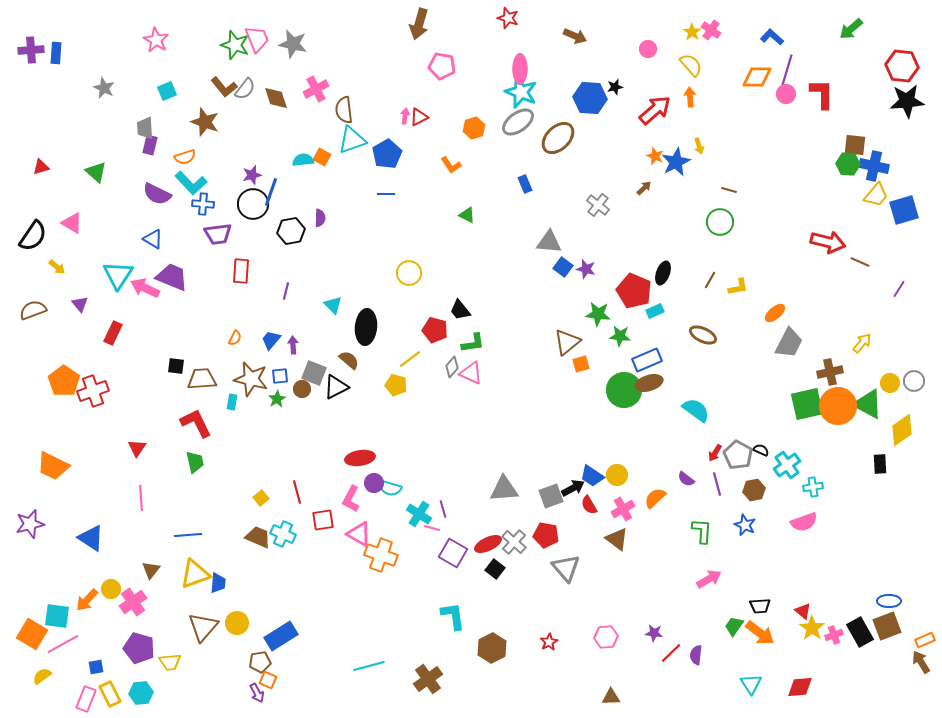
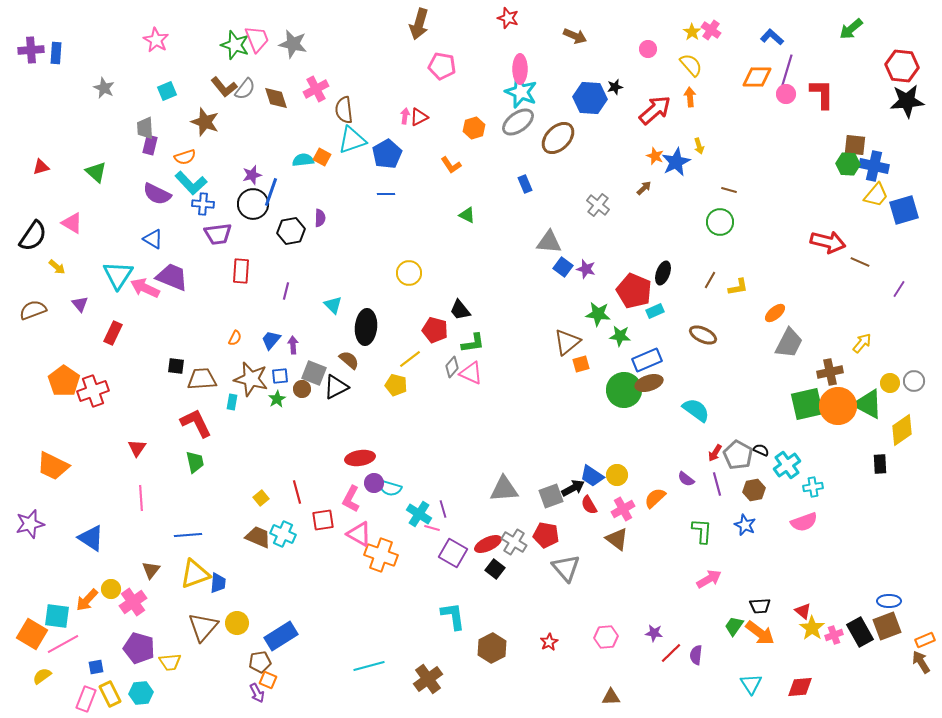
gray cross at (514, 542): rotated 10 degrees counterclockwise
